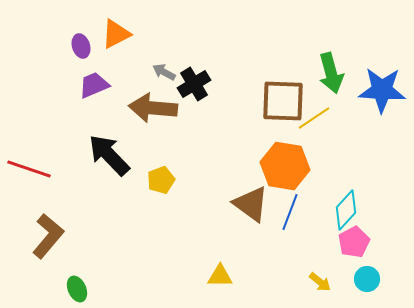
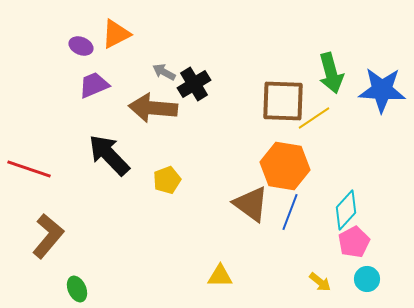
purple ellipse: rotated 50 degrees counterclockwise
yellow pentagon: moved 6 px right
